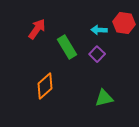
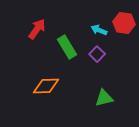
cyan arrow: rotated 21 degrees clockwise
orange diamond: moved 1 px right; rotated 40 degrees clockwise
